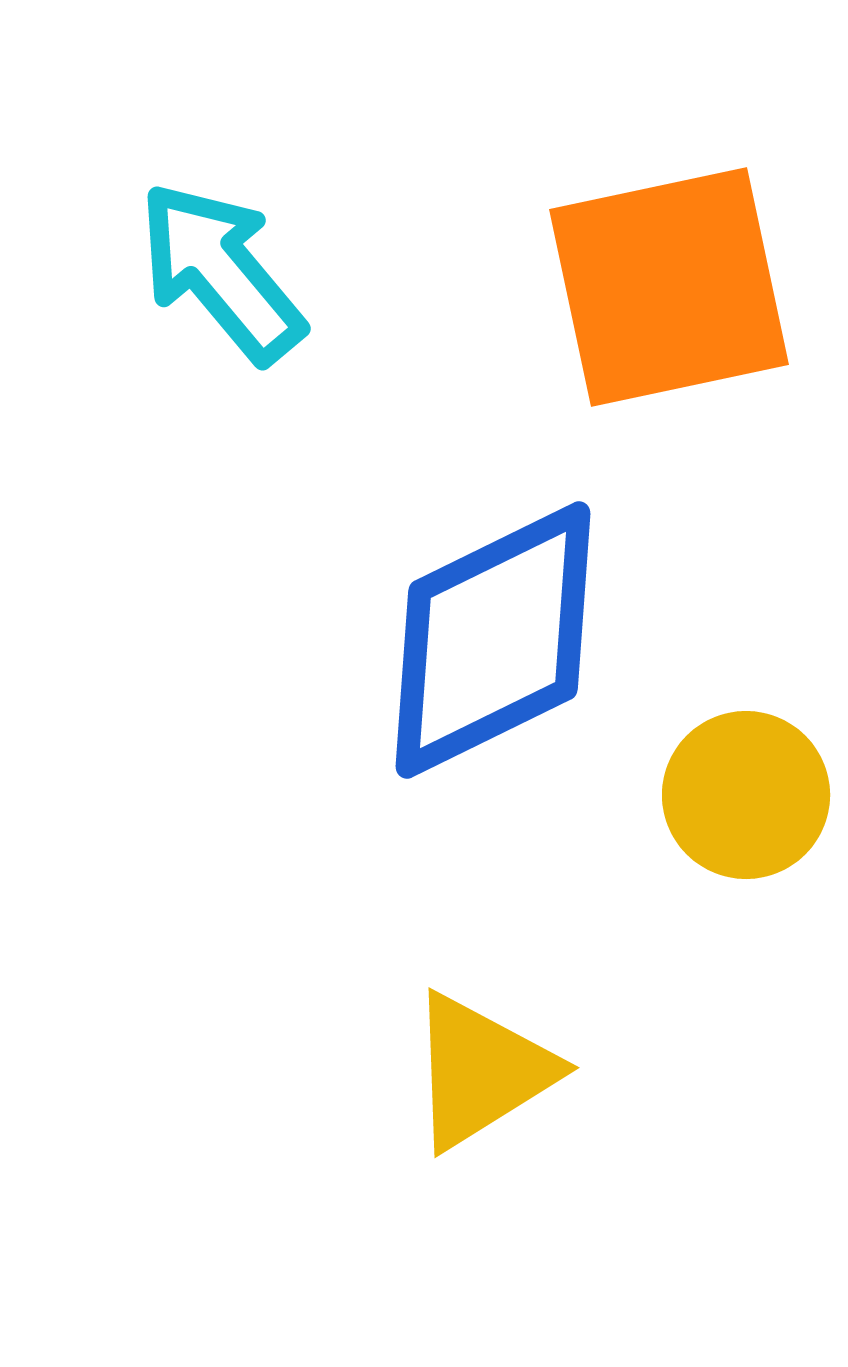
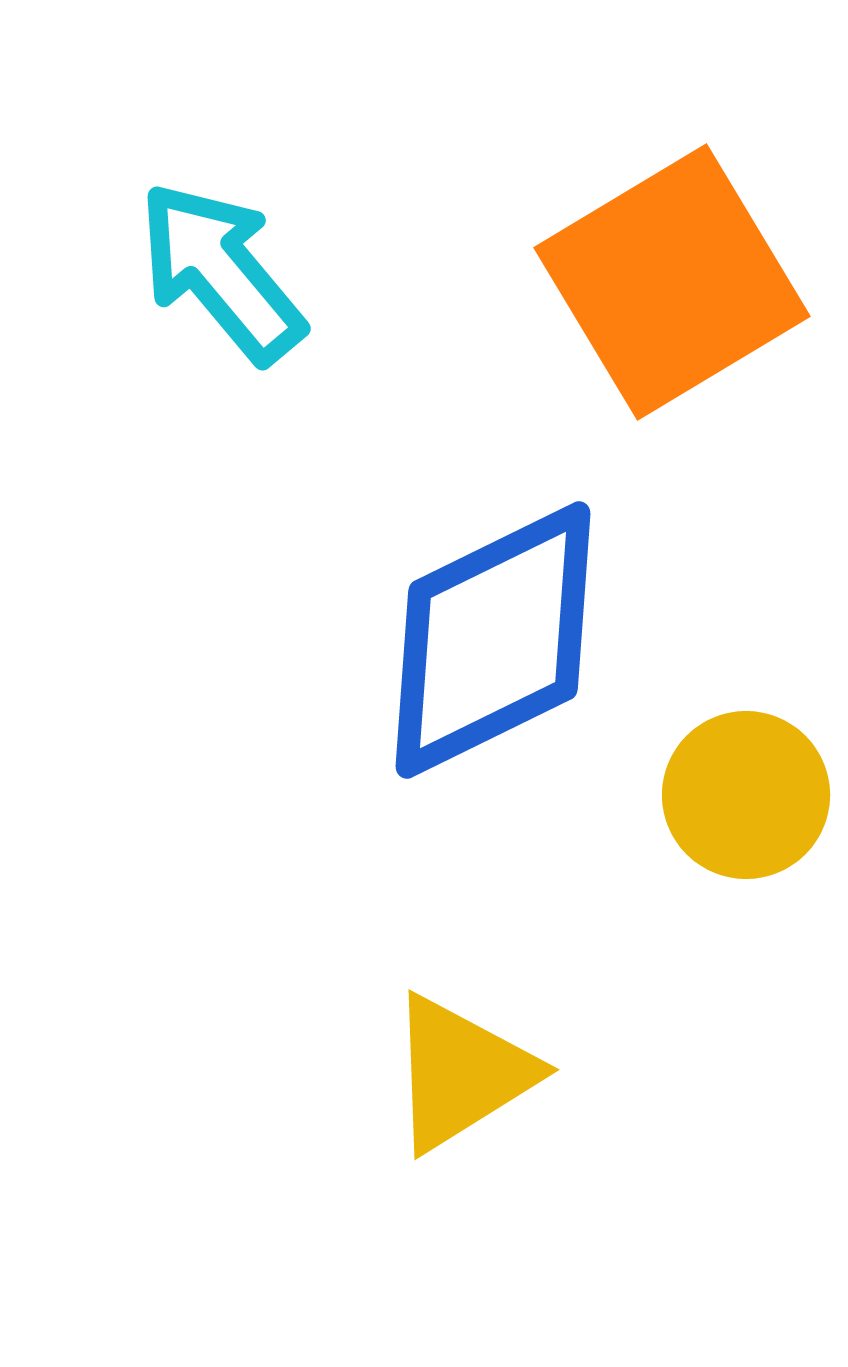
orange square: moved 3 px right, 5 px up; rotated 19 degrees counterclockwise
yellow triangle: moved 20 px left, 2 px down
